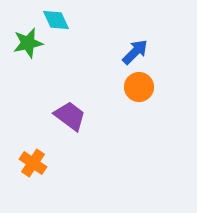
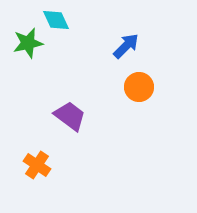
blue arrow: moved 9 px left, 6 px up
orange cross: moved 4 px right, 2 px down
